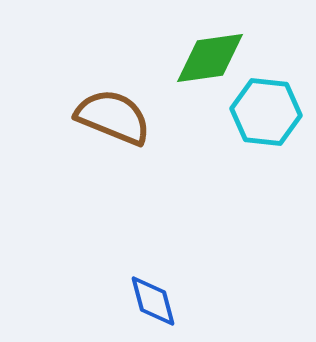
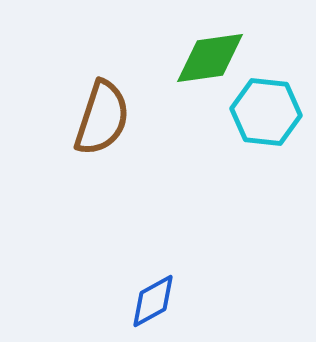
brown semicircle: moved 11 px left, 1 px down; rotated 86 degrees clockwise
blue diamond: rotated 76 degrees clockwise
